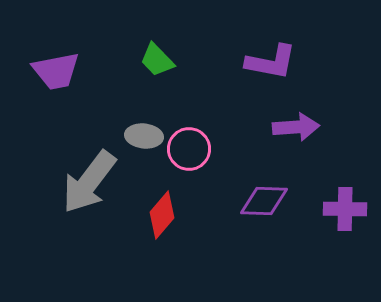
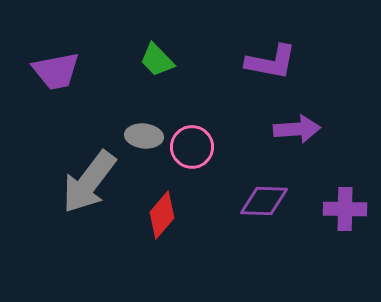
purple arrow: moved 1 px right, 2 px down
pink circle: moved 3 px right, 2 px up
